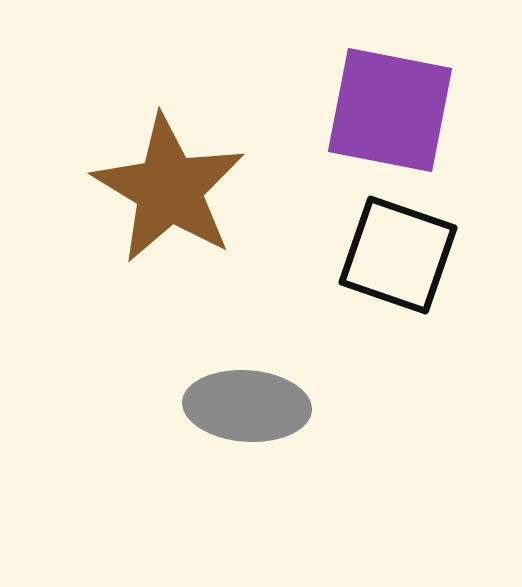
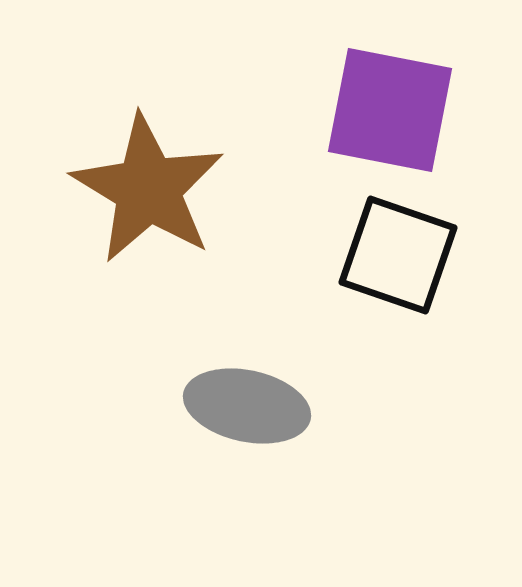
brown star: moved 21 px left
gray ellipse: rotated 8 degrees clockwise
